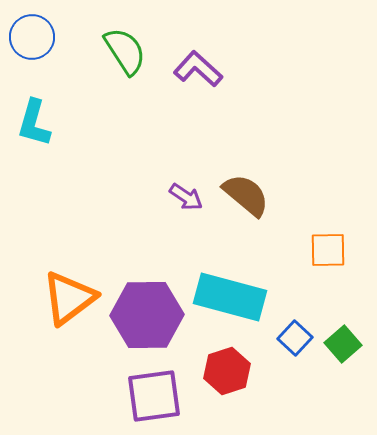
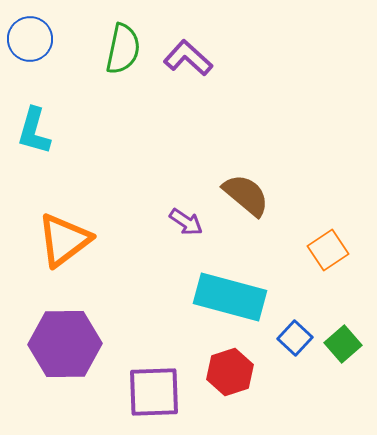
blue circle: moved 2 px left, 2 px down
green semicircle: moved 2 px left, 2 px up; rotated 45 degrees clockwise
purple L-shape: moved 10 px left, 11 px up
cyan L-shape: moved 8 px down
purple arrow: moved 25 px down
orange square: rotated 33 degrees counterclockwise
orange triangle: moved 5 px left, 58 px up
purple hexagon: moved 82 px left, 29 px down
red hexagon: moved 3 px right, 1 px down
purple square: moved 4 px up; rotated 6 degrees clockwise
